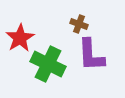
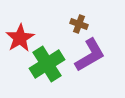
purple L-shape: moved 1 px left; rotated 117 degrees counterclockwise
green cross: moved 1 px left; rotated 32 degrees clockwise
